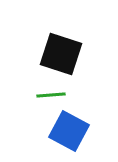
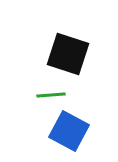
black square: moved 7 px right
